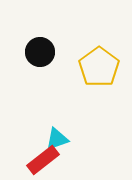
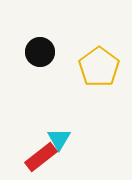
cyan triangle: moved 2 px right; rotated 40 degrees counterclockwise
red rectangle: moved 2 px left, 3 px up
